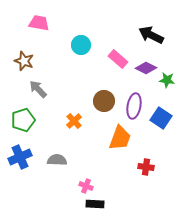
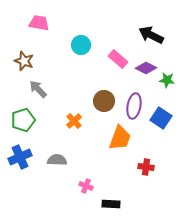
black rectangle: moved 16 px right
